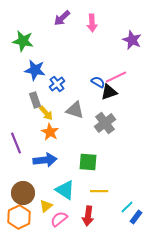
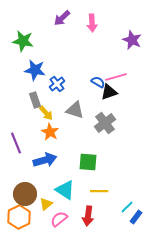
pink line: rotated 10 degrees clockwise
blue arrow: rotated 10 degrees counterclockwise
brown circle: moved 2 px right, 1 px down
yellow triangle: moved 2 px up
